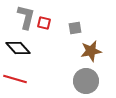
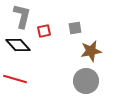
gray L-shape: moved 4 px left, 1 px up
red square: moved 8 px down; rotated 24 degrees counterclockwise
black diamond: moved 3 px up
